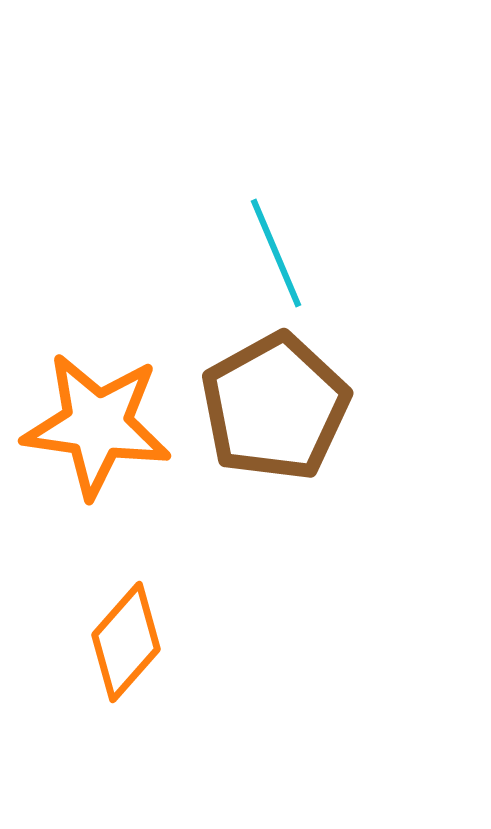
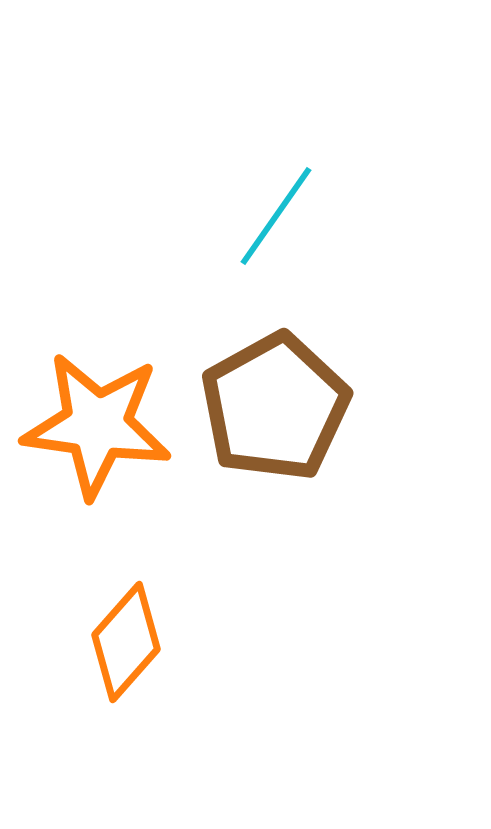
cyan line: moved 37 px up; rotated 58 degrees clockwise
